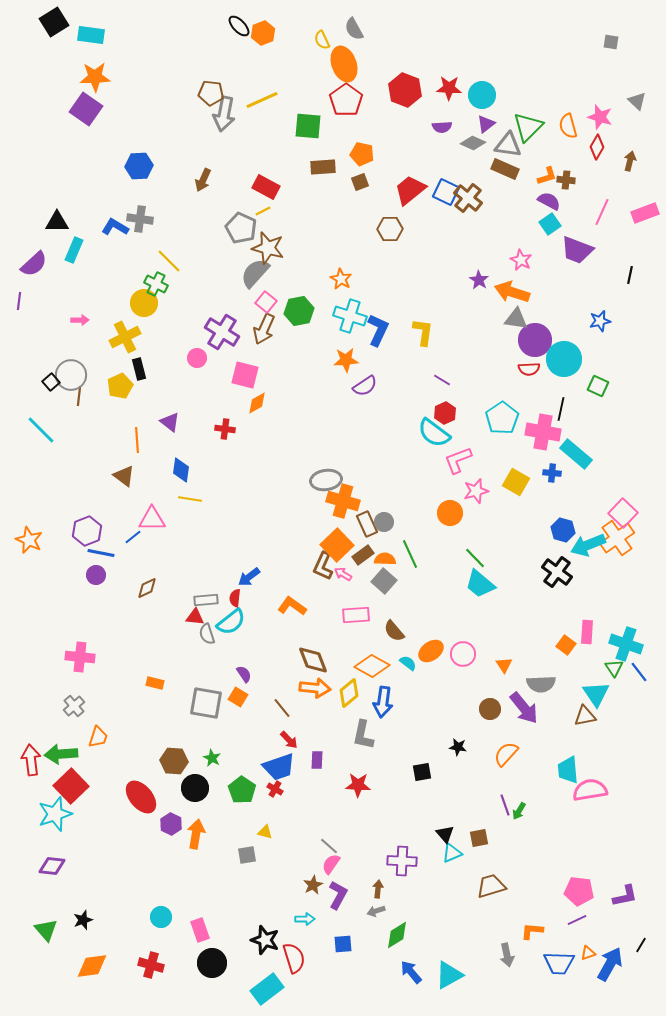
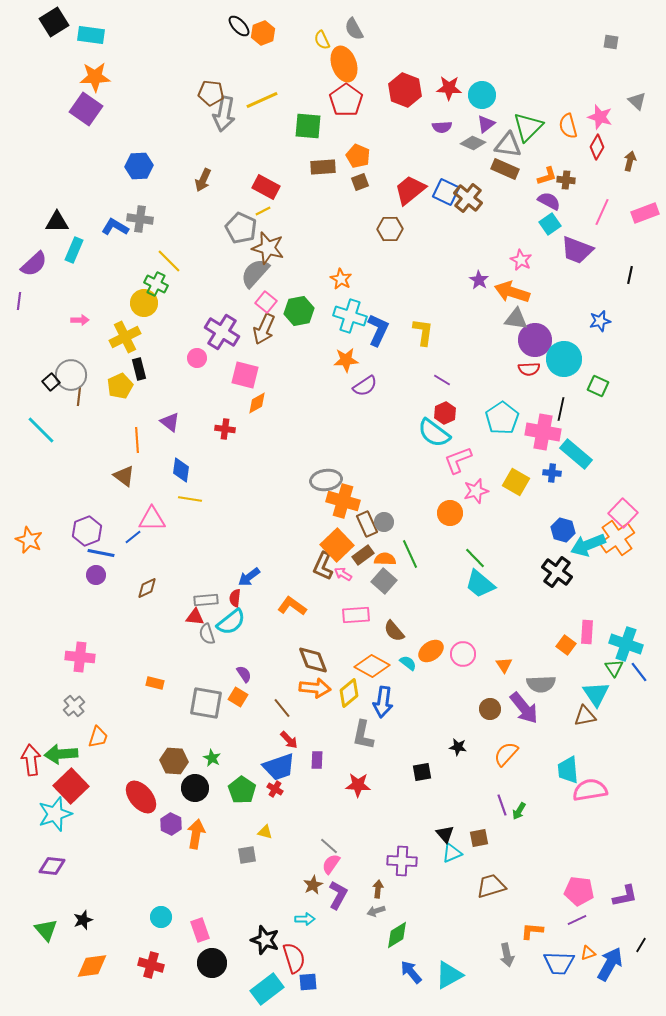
orange pentagon at (362, 154): moved 4 px left, 2 px down; rotated 10 degrees clockwise
purple line at (505, 805): moved 3 px left
blue square at (343, 944): moved 35 px left, 38 px down
